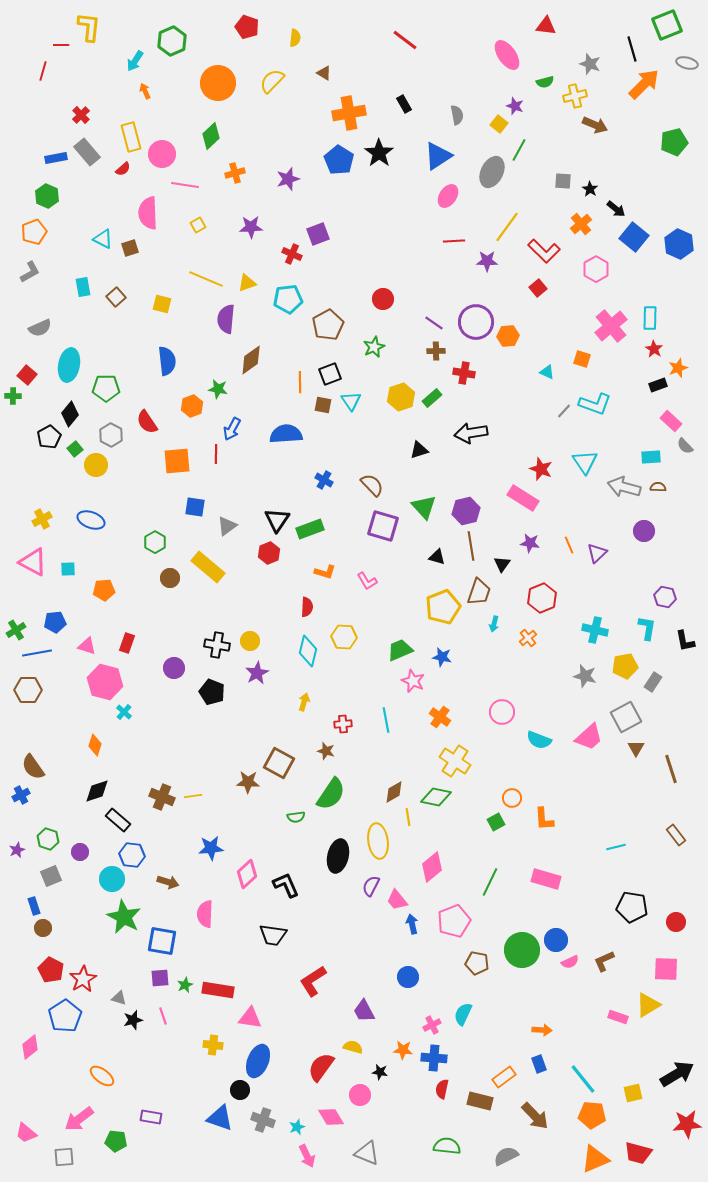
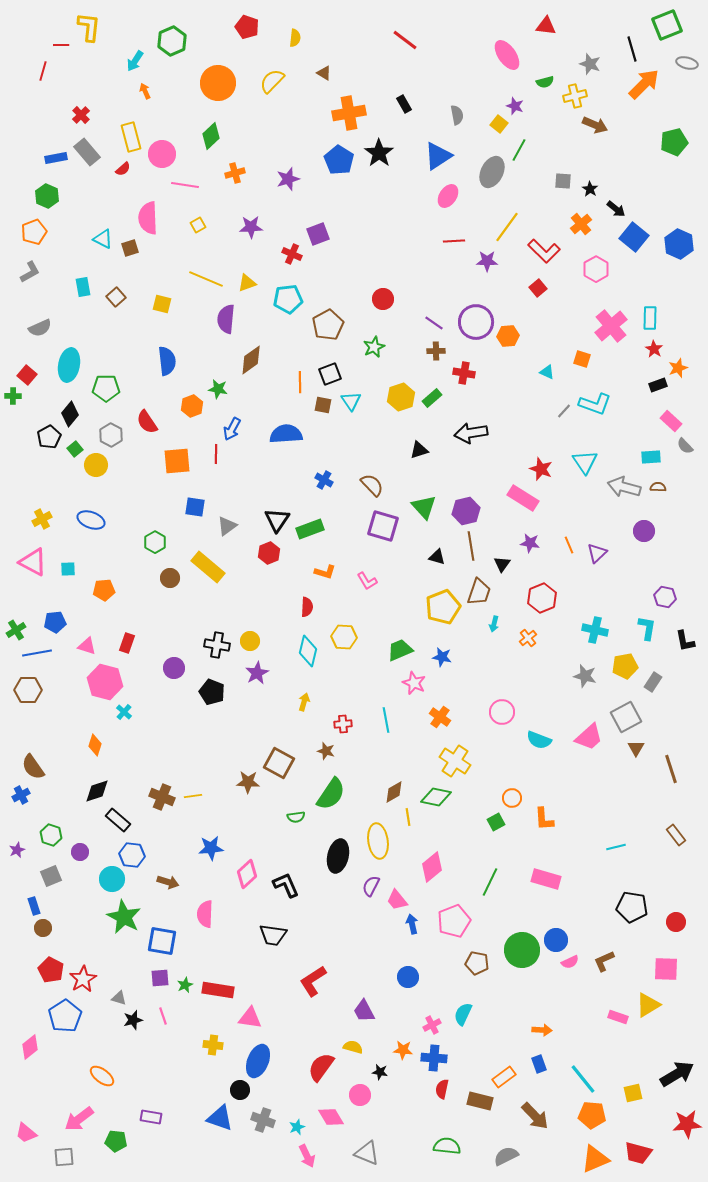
pink semicircle at (148, 213): moved 5 px down
pink star at (413, 681): moved 1 px right, 2 px down
green hexagon at (48, 839): moved 3 px right, 4 px up
